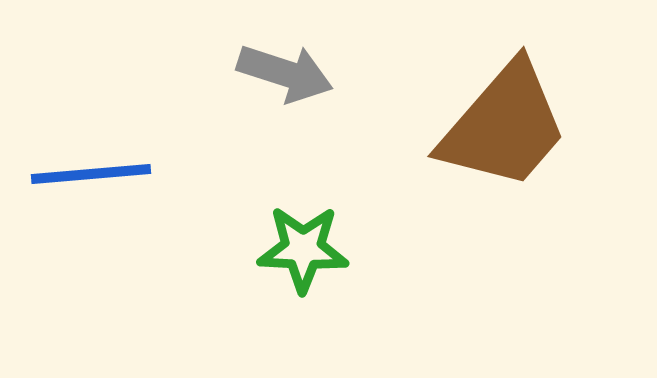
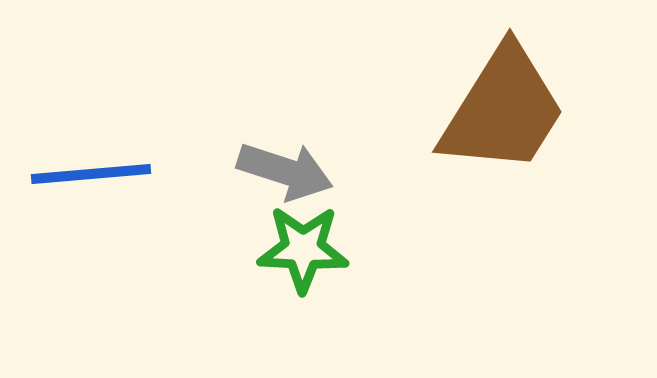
gray arrow: moved 98 px down
brown trapezoid: moved 1 px left, 16 px up; rotated 9 degrees counterclockwise
